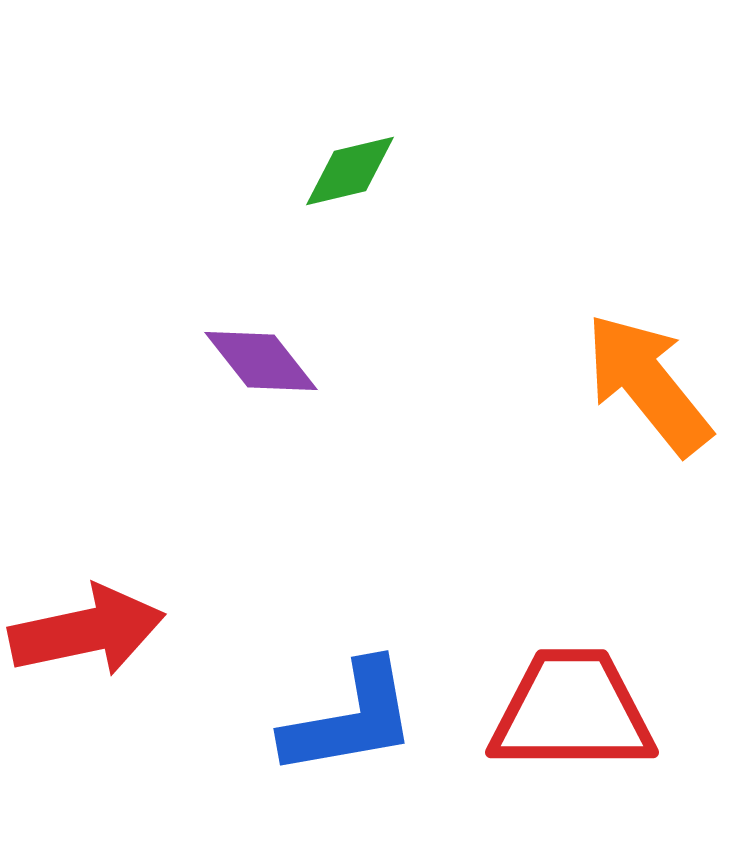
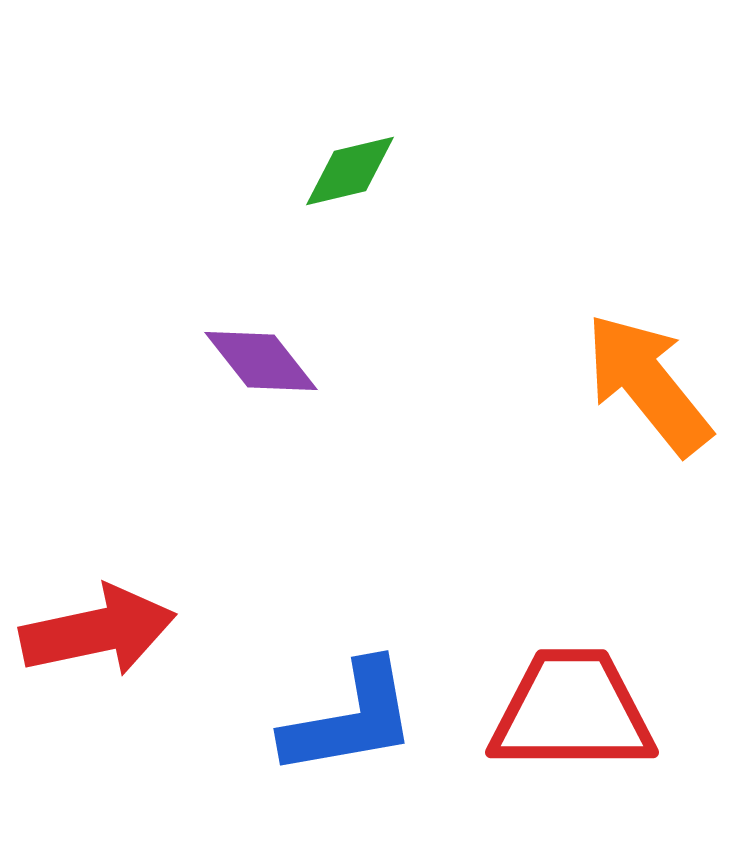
red arrow: moved 11 px right
